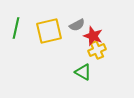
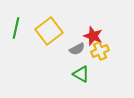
gray semicircle: moved 24 px down
yellow square: rotated 24 degrees counterclockwise
yellow cross: moved 3 px right, 1 px down
green triangle: moved 2 px left, 2 px down
